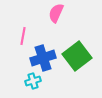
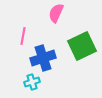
green square: moved 5 px right, 10 px up; rotated 12 degrees clockwise
cyan cross: moved 1 px left, 1 px down
